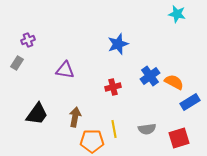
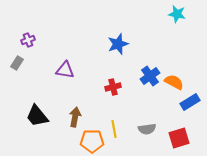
black trapezoid: moved 2 px down; rotated 105 degrees clockwise
